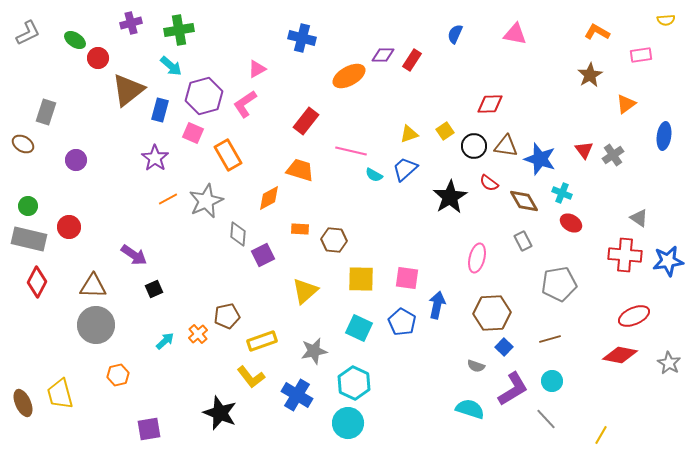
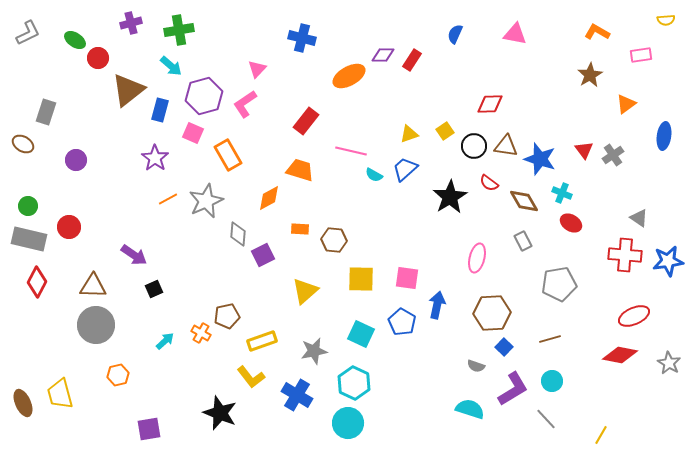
pink triangle at (257, 69): rotated 18 degrees counterclockwise
cyan square at (359, 328): moved 2 px right, 6 px down
orange cross at (198, 334): moved 3 px right, 1 px up; rotated 18 degrees counterclockwise
